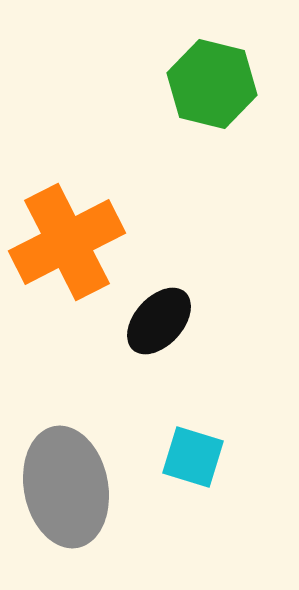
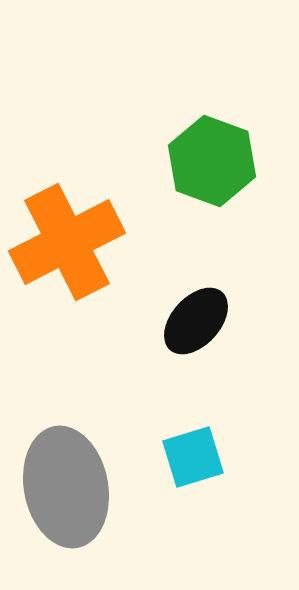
green hexagon: moved 77 px down; rotated 6 degrees clockwise
black ellipse: moved 37 px right
cyan square: rotated 34 degrees counterclockwise
